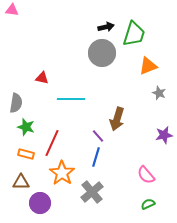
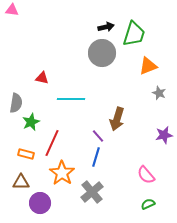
green star: moved 5 px right, 5 px up; rotated 30 degrees clockwise
